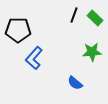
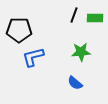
green rectangle: rotated 42 degrees counterclockwise
black pentagon: moved 1 px right
green star: moved 11 px left
blue L-shape: moved 1 px left, 1 px up; rotated 35 degrees clockwise
